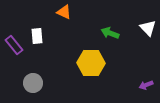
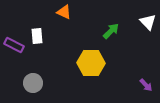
white triangle: moved 6 px up
green arrow: moved 1 px right, 2 px up; rotated 114 degrees clockwise
purple rectangle: rotated 24 degrees counterclockwise
purple arrow: rotated 112 degrees counterclockwise
